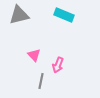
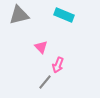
pink triangle: moved 7 px right, 8 px up
gray line: moved 4 px right, 1 px down; rotated 28 degrees clockwise
